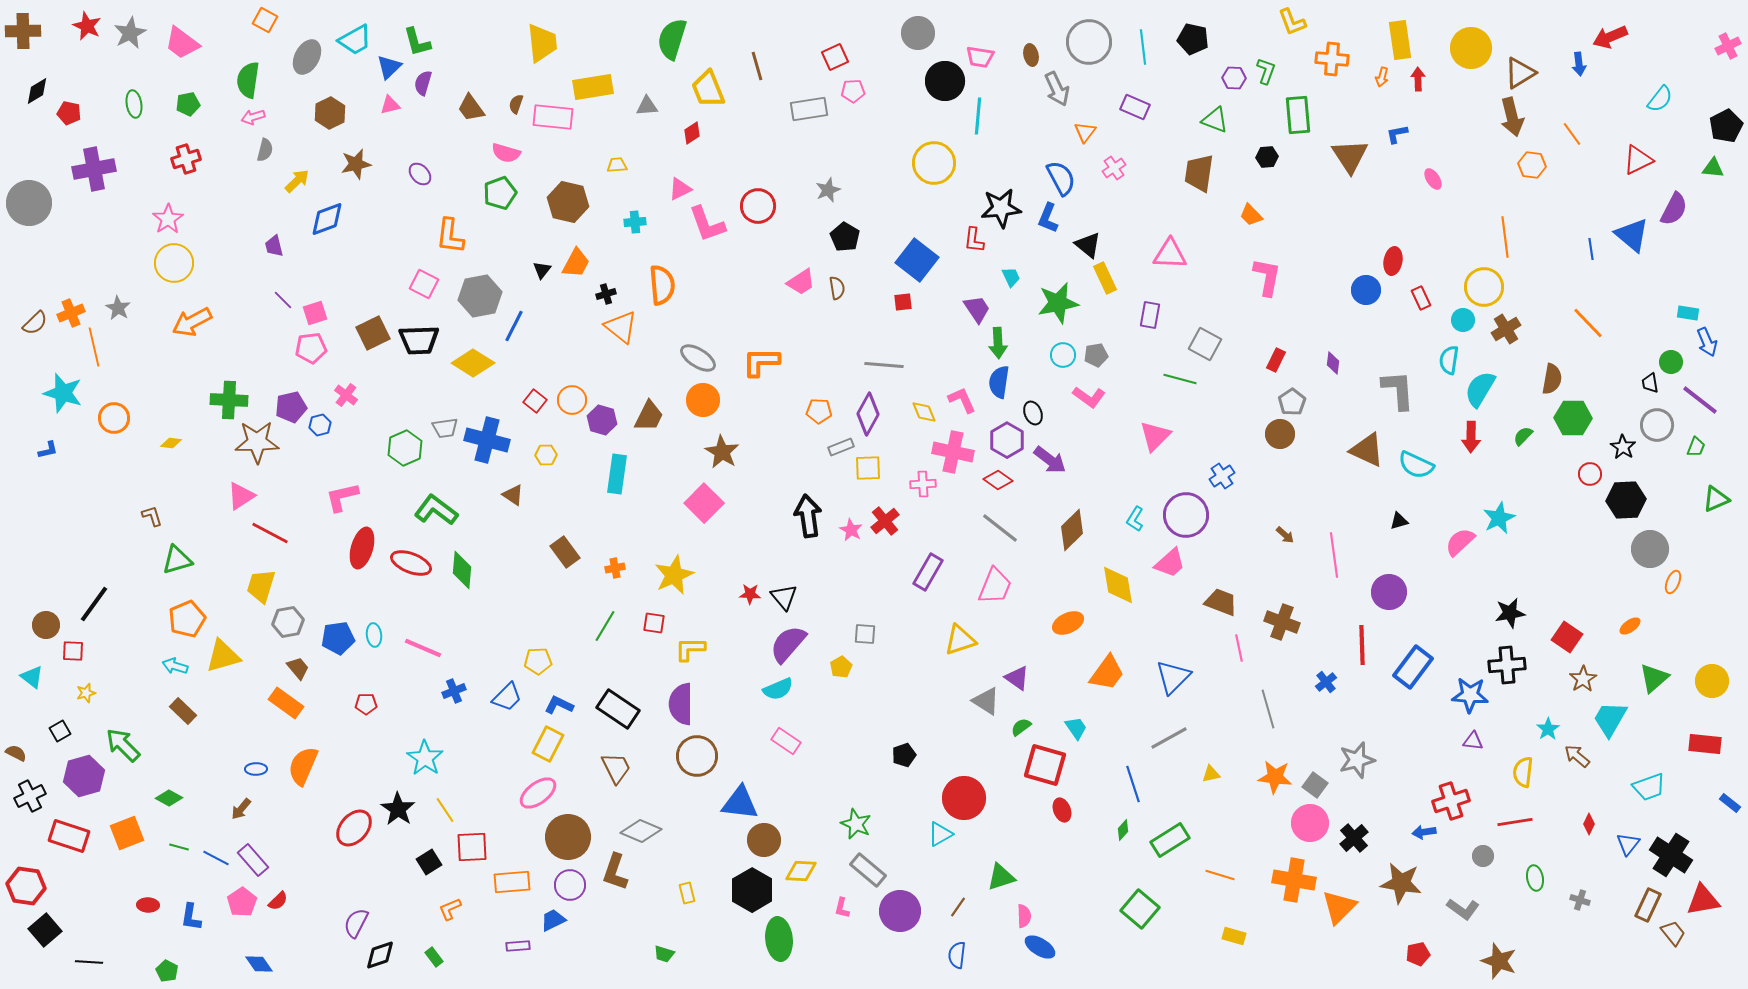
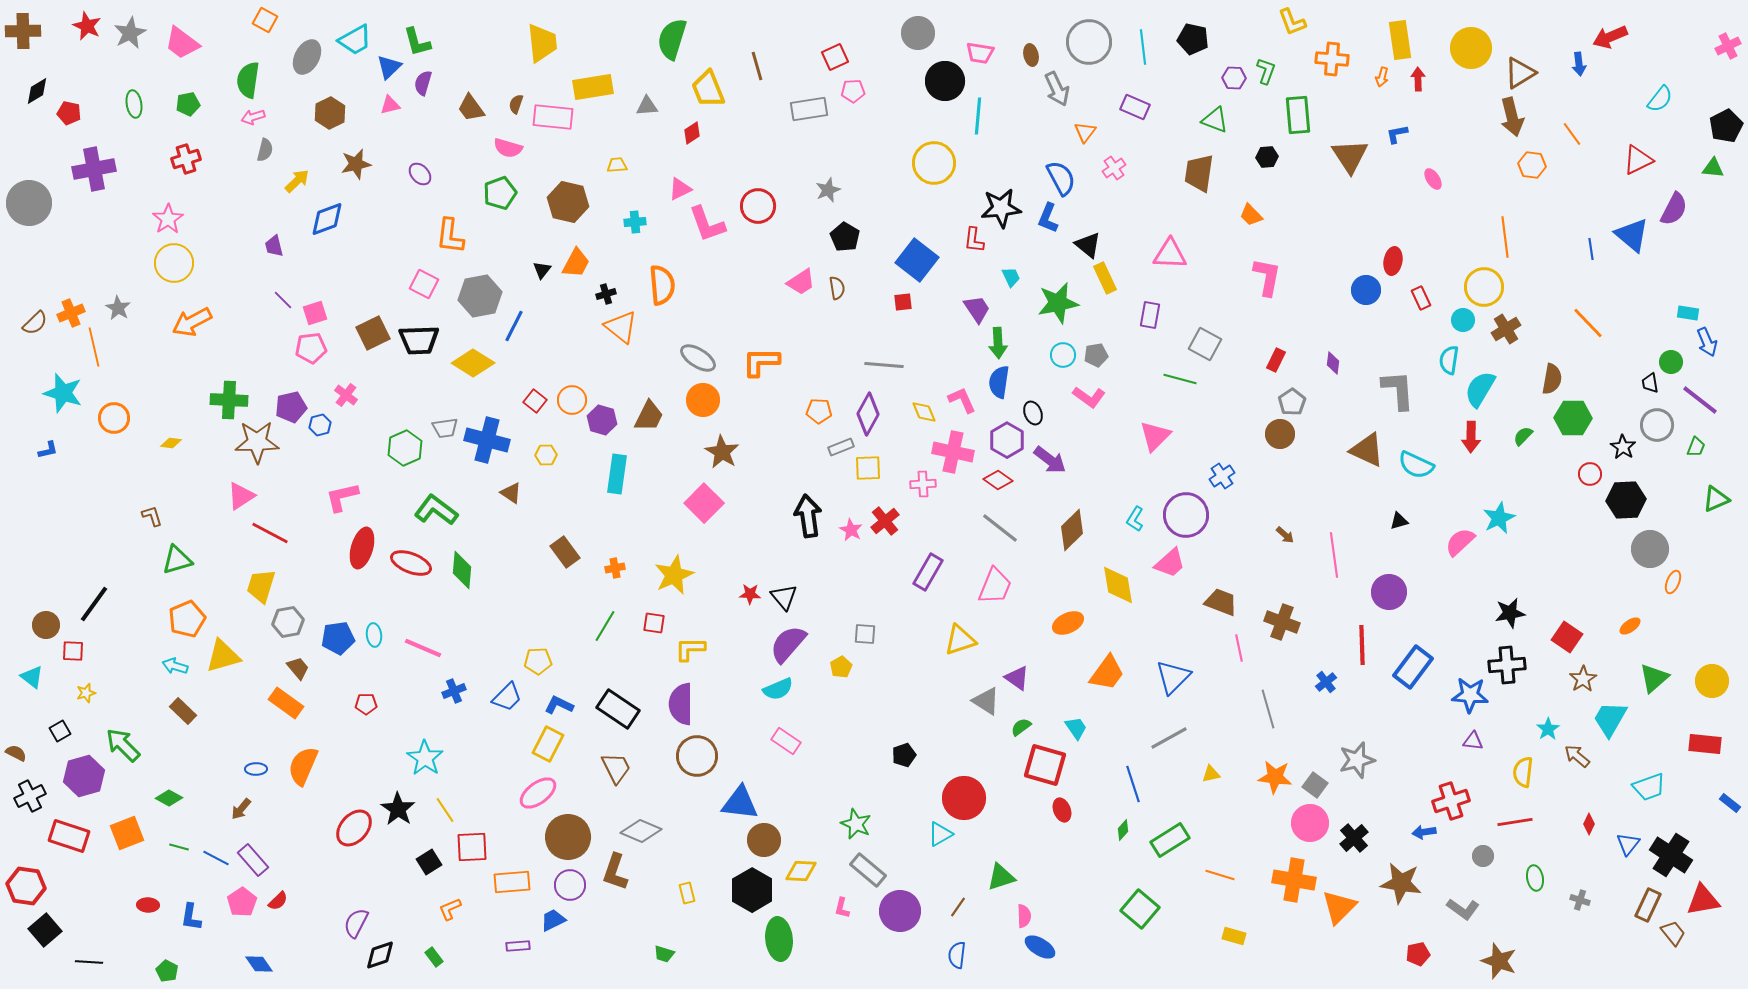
pink trapezoid at (980, 57): moved 4 px up
pink semicircle at (506, 153): moved 2 px right, 5 px up
brown triangle at (513, 495): moved 2 px left, 2 px up
